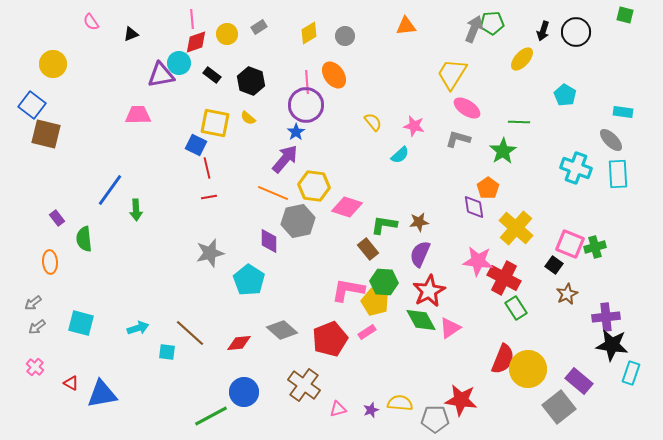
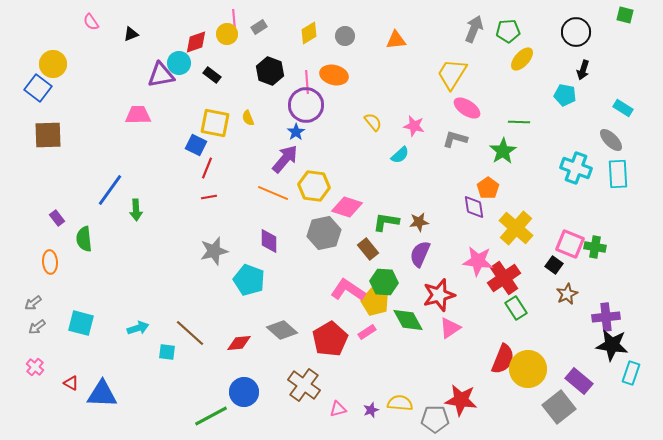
pink line at (192, 19): moved 42 px right
green pentagon at (492, 23): moved 16 px right, 8 px down
orange triangle at (406, 26): moved 10 px left, 14 px down
black arrow at (543, 31): moved 40 px right, 39 px down
orange ellipse at (334, 75): rotated 40 degrees counterclockwise
black hexagon at (251, 81): moved 19 px right, 10 px up
cyan pentagon at (565, 95): rotated 20 degrees counterclockwise
blue square at (32, 105): moved 6 px right, 17 px up
cyan rectangle at (623, 112): moved 4 px up; rotated 24 degrees clockwise
yellow semicircle at (248, 118): rotated 28 degrees clockwise
brown square at (46, 134): moved 2 px right, 1 px down; rotated 16 degrees counterclockwise
gray L-shape at (458, 139): moved 3 px left
red line at (207, 168): rotated 35 degrees clockwise
gray hexagon at (298, 221): moved 26 px right, 12 px down
green L-shape at (384, 225): moved 2 px right, 3 px up
green cross at (595, 247): rotated 25 degrees clockwise
gray star at (210, 253): moved 4 px right, 2 px up
red cross at (504, 278): rotated 28 degrees clockwise
cyan pentagon at (249, 280): rotated 12 degrees counterclockwise
pink L-shape at (348, 290): rotated 24 degrees clockwise
red star at (429, 291): moved 10 px right, 4 px down; rotated 12 degrees clockwise
green diamond at (421, 320): moved 13 px left
red pentagon at (330, 339): rotated 8 degrees counterclockwise
blue triangle at (102, 394): rotated 12 degrees clockwise
